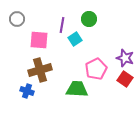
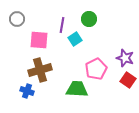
red square: moved 3 px right, 1 px down
